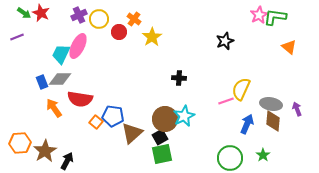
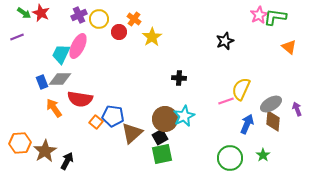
gray ellipse: rotated 40 degrees counterclockwise
